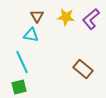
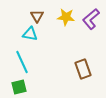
cyan triangle: moved 1 px left, 1 px up
brown rectangle: rotated 30 degrees clockwise
